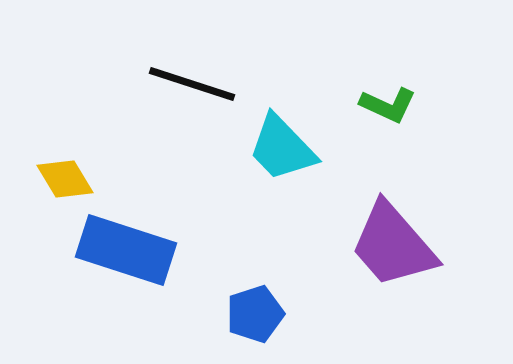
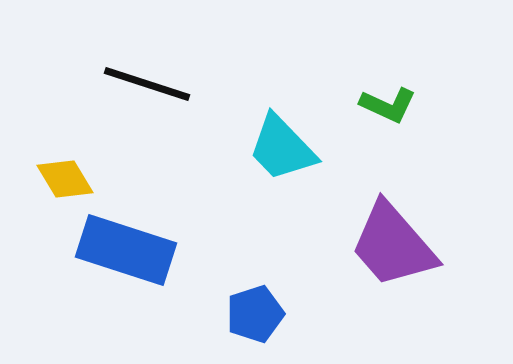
black line: moved 45 px left
